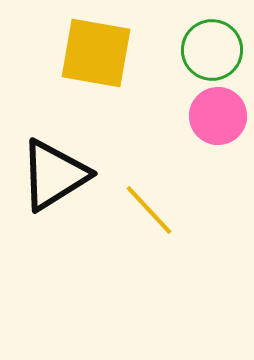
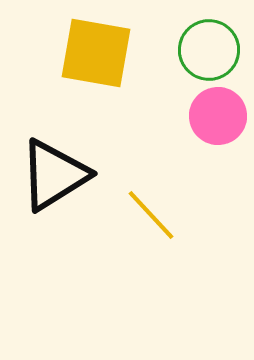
green circle: moved 3 px left
yellow line: moved 2 px right, 5 px down
